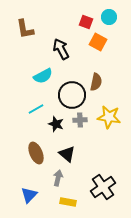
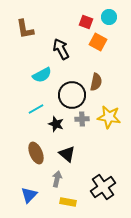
cyan semicircle: moved 1 px left, 1 px up
gray cross: moved 2 px right, 1 px up
gray arrow: moved 1 px left, 1 px down
